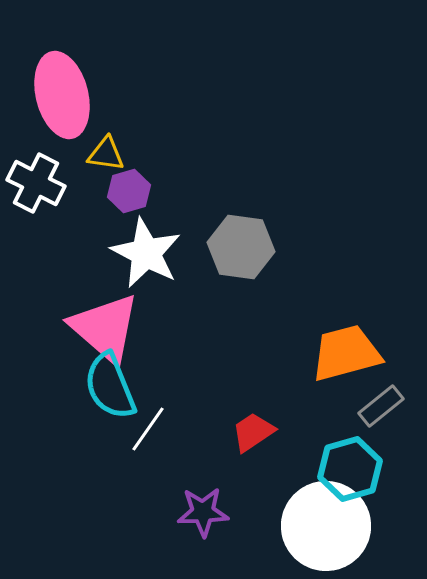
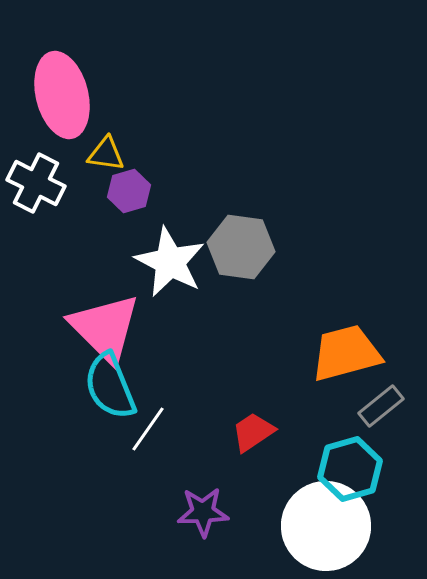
white star: moved 24 px right, 9 px down
pink triangle: rotated 4 degrees clockwise
